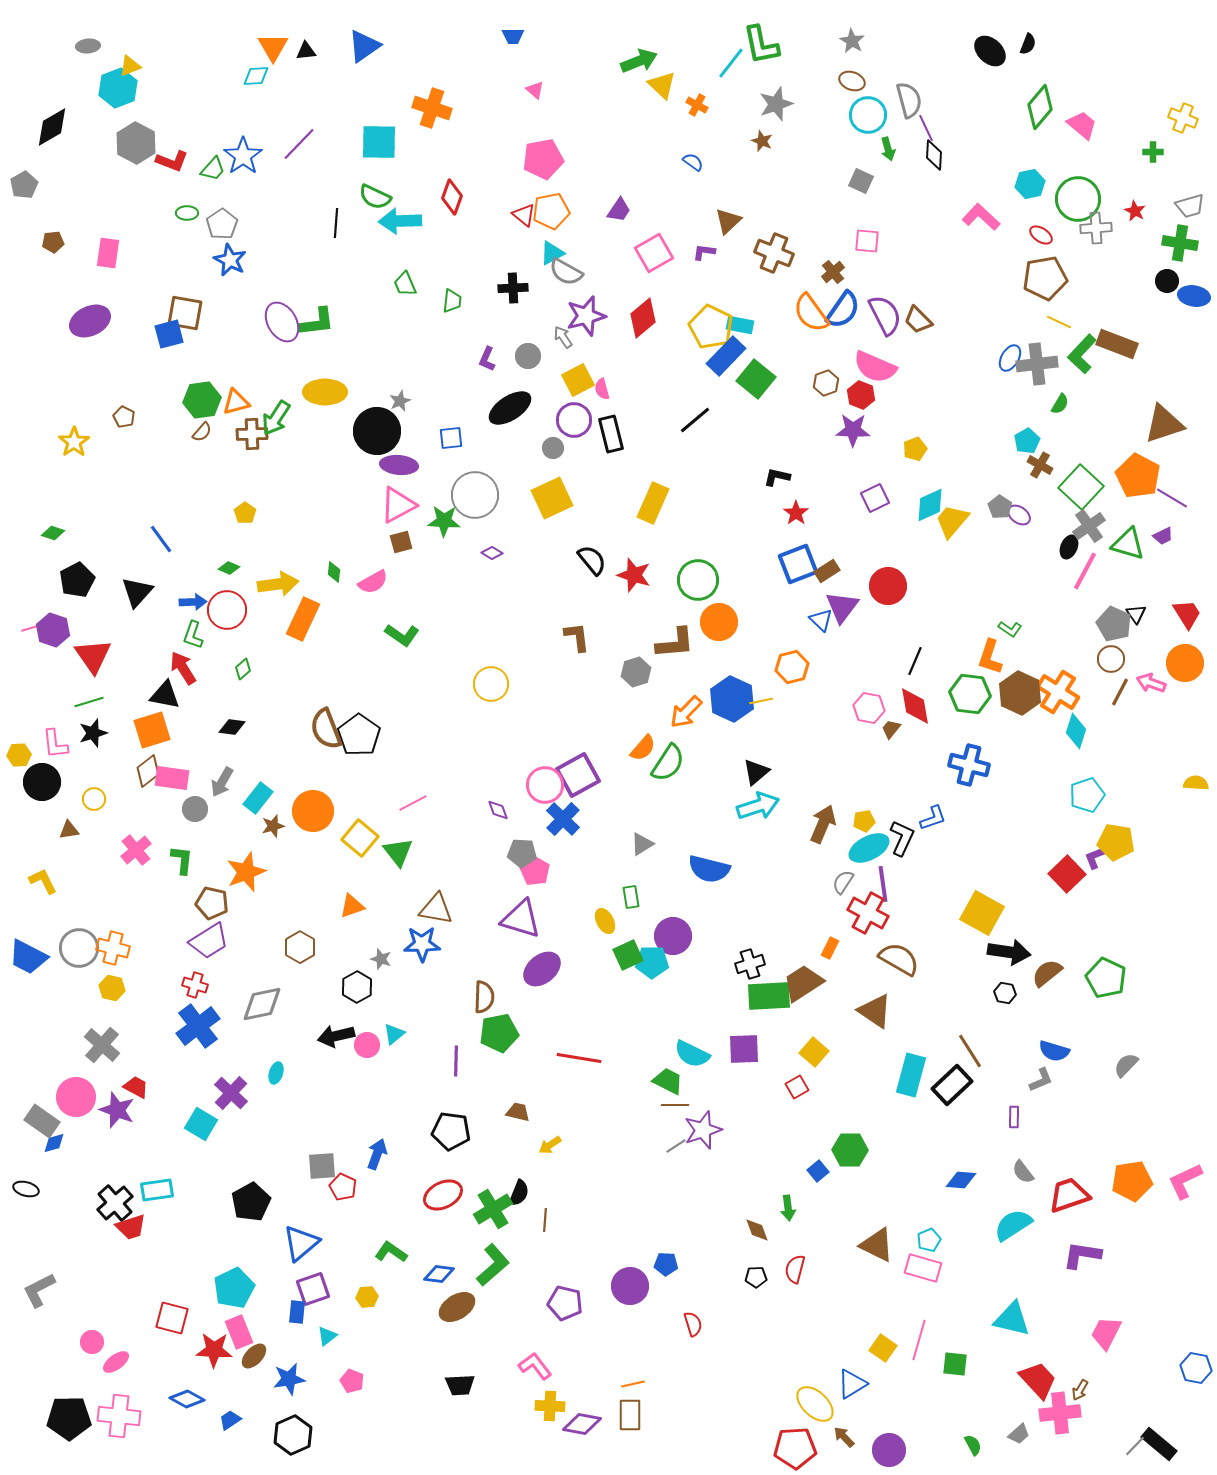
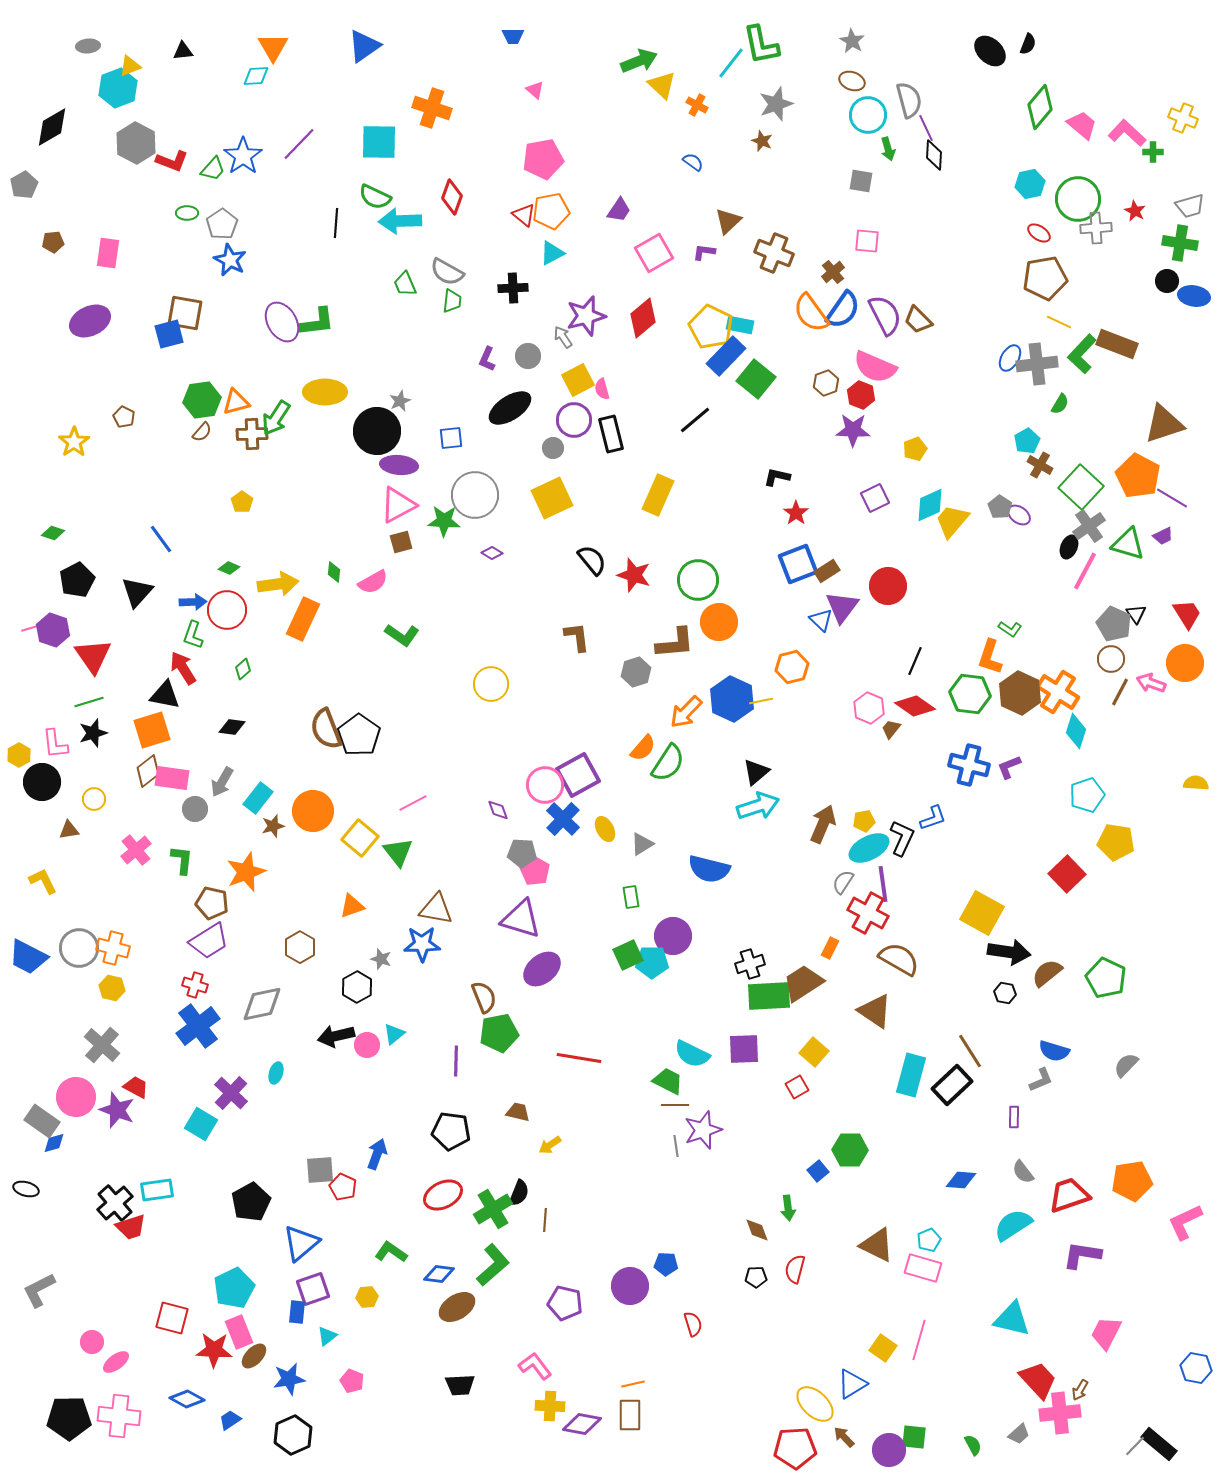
black triangle at (306, 51): moved 123 px left
gray square at (861, 181): rotated 15 degrees counterclockwise
pink L-shape at (981, 217): moved 146 px right, 84 px up
red ellipse at (1041, 235): moved 2 px left, 2 px up
gray semicircle at (566, 272): moved 119 px left
yellow rectangle at (653, 503): moved 5 px right, 8 px up
yellow pentagon at (245, 513): moved 3 px left, 11 px up
red diamond at (915, 706): rotated 45 degrees counterclockwise
pink hexagon at (869, 708): rotated 12 degrees clockwise
yellow hexagon at (19, 755): rotated 25 degrees counterclockwise
purple L-shape at (1096, 857): moved 87 px left, 90 px up
yellow ellipse at (605, 921): moved 92 px up
brown semicircle at (484, 997): rotated 24 degrees counterclockwise
gray line at (676, 1146): rotated 65 degrees counterclockwise
gray square at (322, 1166): moved 2 px left, 4 px down
pink L-shape at (1185, 1181): moved 41 px down
green square at (955, 1364): moved 41 px left, 73 px down
